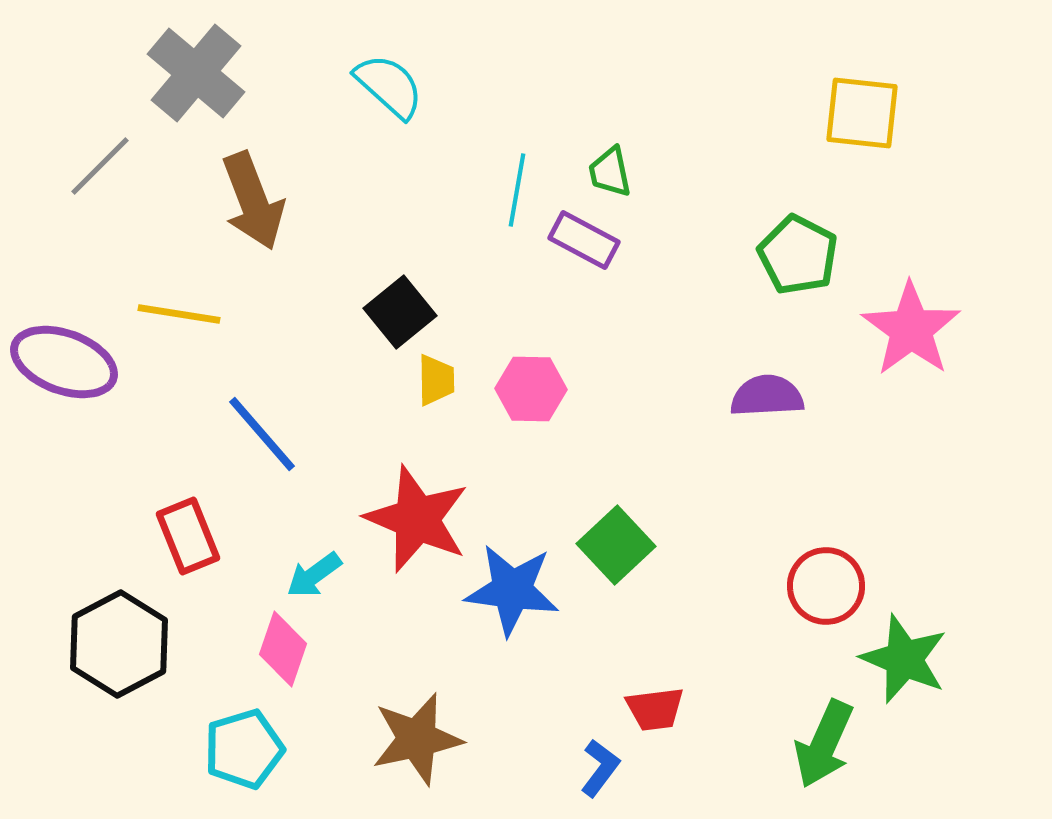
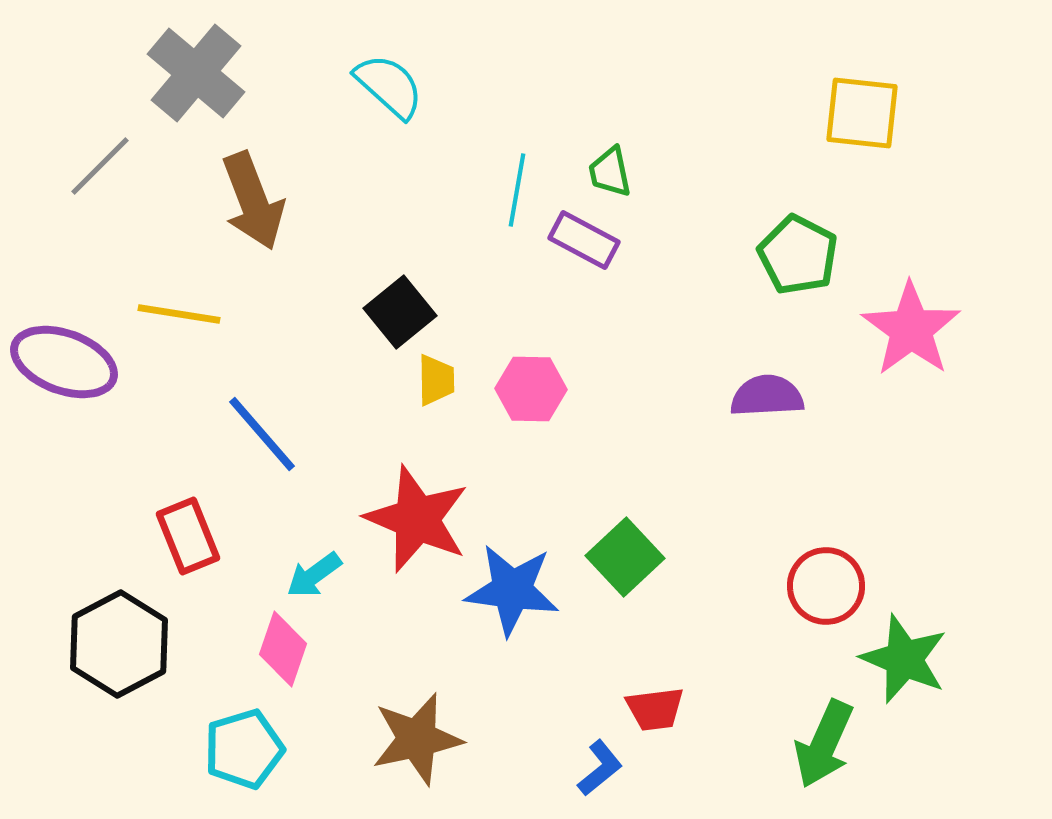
green square: moved 9 px right, 12 px down
blue L-shape: rotated 14 degrees clockwise
